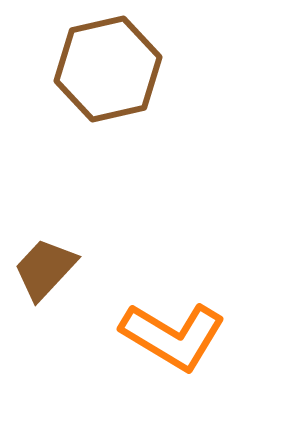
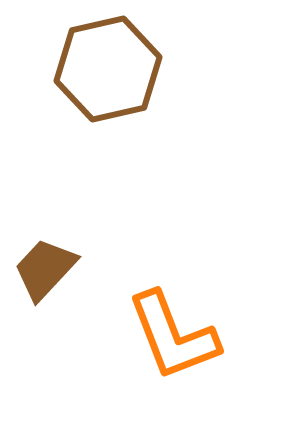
orange L-shape: rotated 38 degrees clockwise
